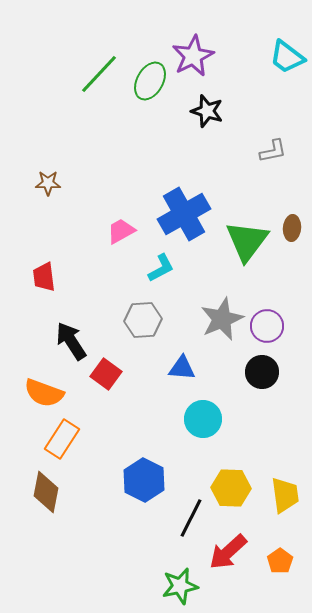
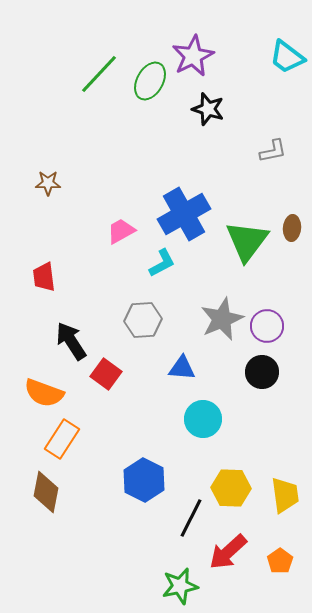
black star: moved 1 px right, 2 px up
cyan L-shape: moved 1 px right, 5 px up
